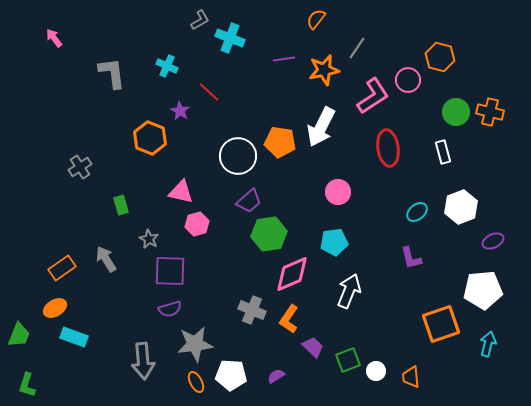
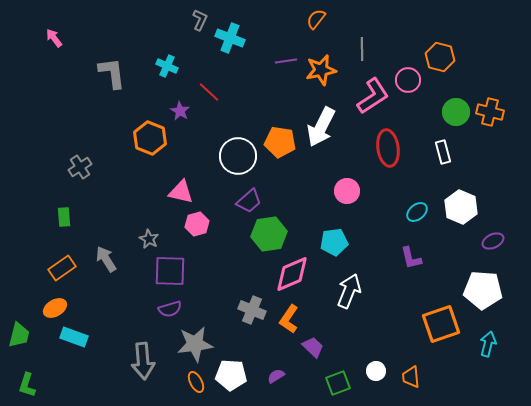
gray L-shape at (200, 20): rotated 35 degrees counterclockwise
gray line at (357, 48): moved 5 px right, 1 px down; rotated 35 degrees counterclockwise
purple line at (284, 59): moved 2 px right, 2 px down
orange star at (324, 70): moved 3 px left
pink circle at (338, 192): moved 9 px right, 1 px up
green rectangle at (121, 205): moved 57 px left, 12 px down; rotated 12 degrees clockwise
white hexagon at (461, 207): rotated 16 degrees counterclockwise
white pentagon at (483, 290): rotated 9 degrees clockwise
green trapezoid at (19, 335): rotated 8 degrees counterclockwise
green square at (348, 360): moved 10 px left, 23 px down
